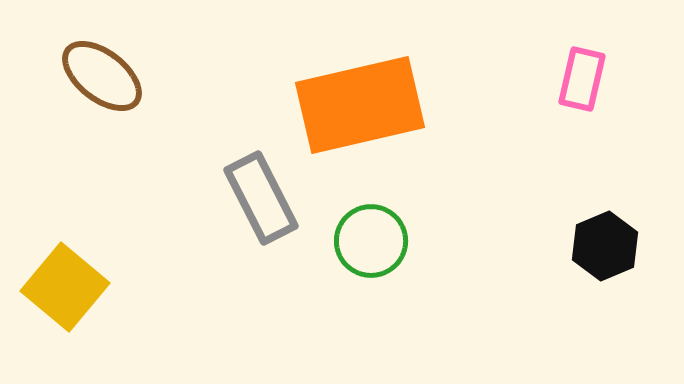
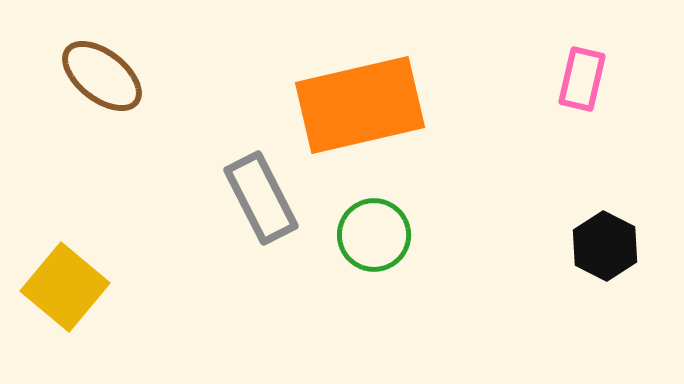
green circle: moved 3 px right, 6 px up
black hexagon: rotated 10 degrees counterclockwise
